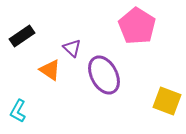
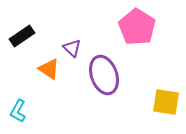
pink pentagon: moved 1 px down
orange triangle: moved 1 px left, 1 px up
purple ellipse: rotated 9 degrees clockwise
yellow square: moved 1 px left, 1 px down; rotated 12 degrees counterclockwise
